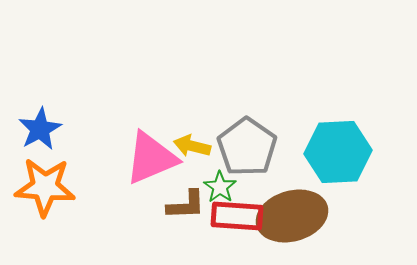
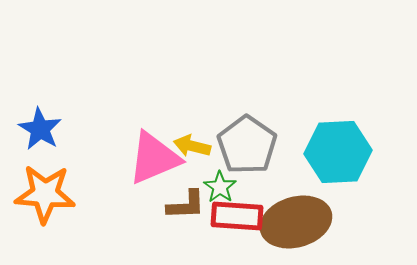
blue star: rotated 12 degrees counterclockwise
gray pentagon: moved 2 px up
pink triangle: moved 3 px right
orange star: moved 7 px down
brown ellipse: moved 4 px right, 6 px down
